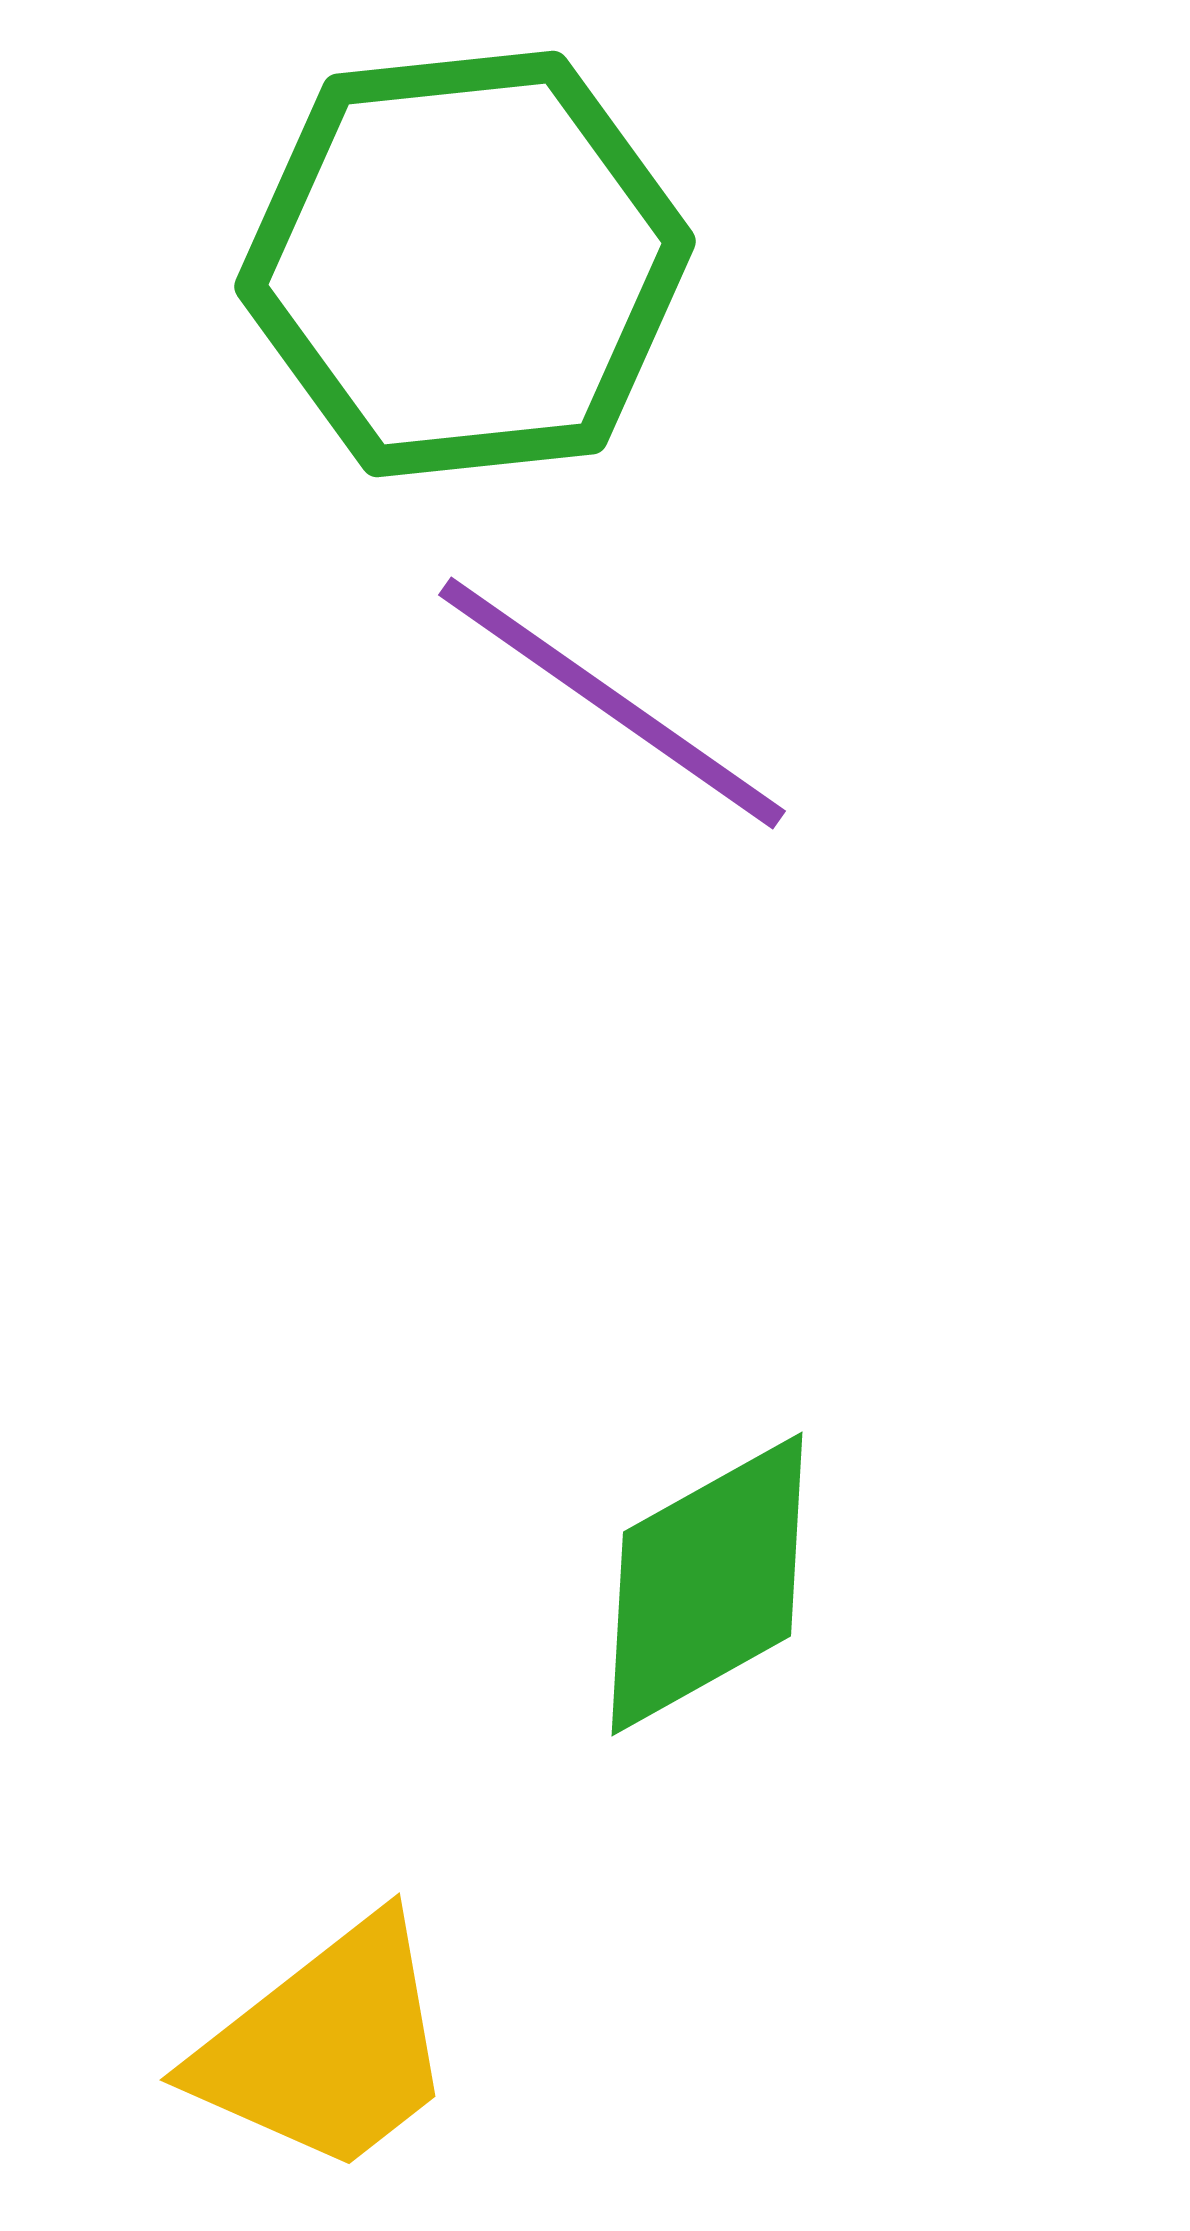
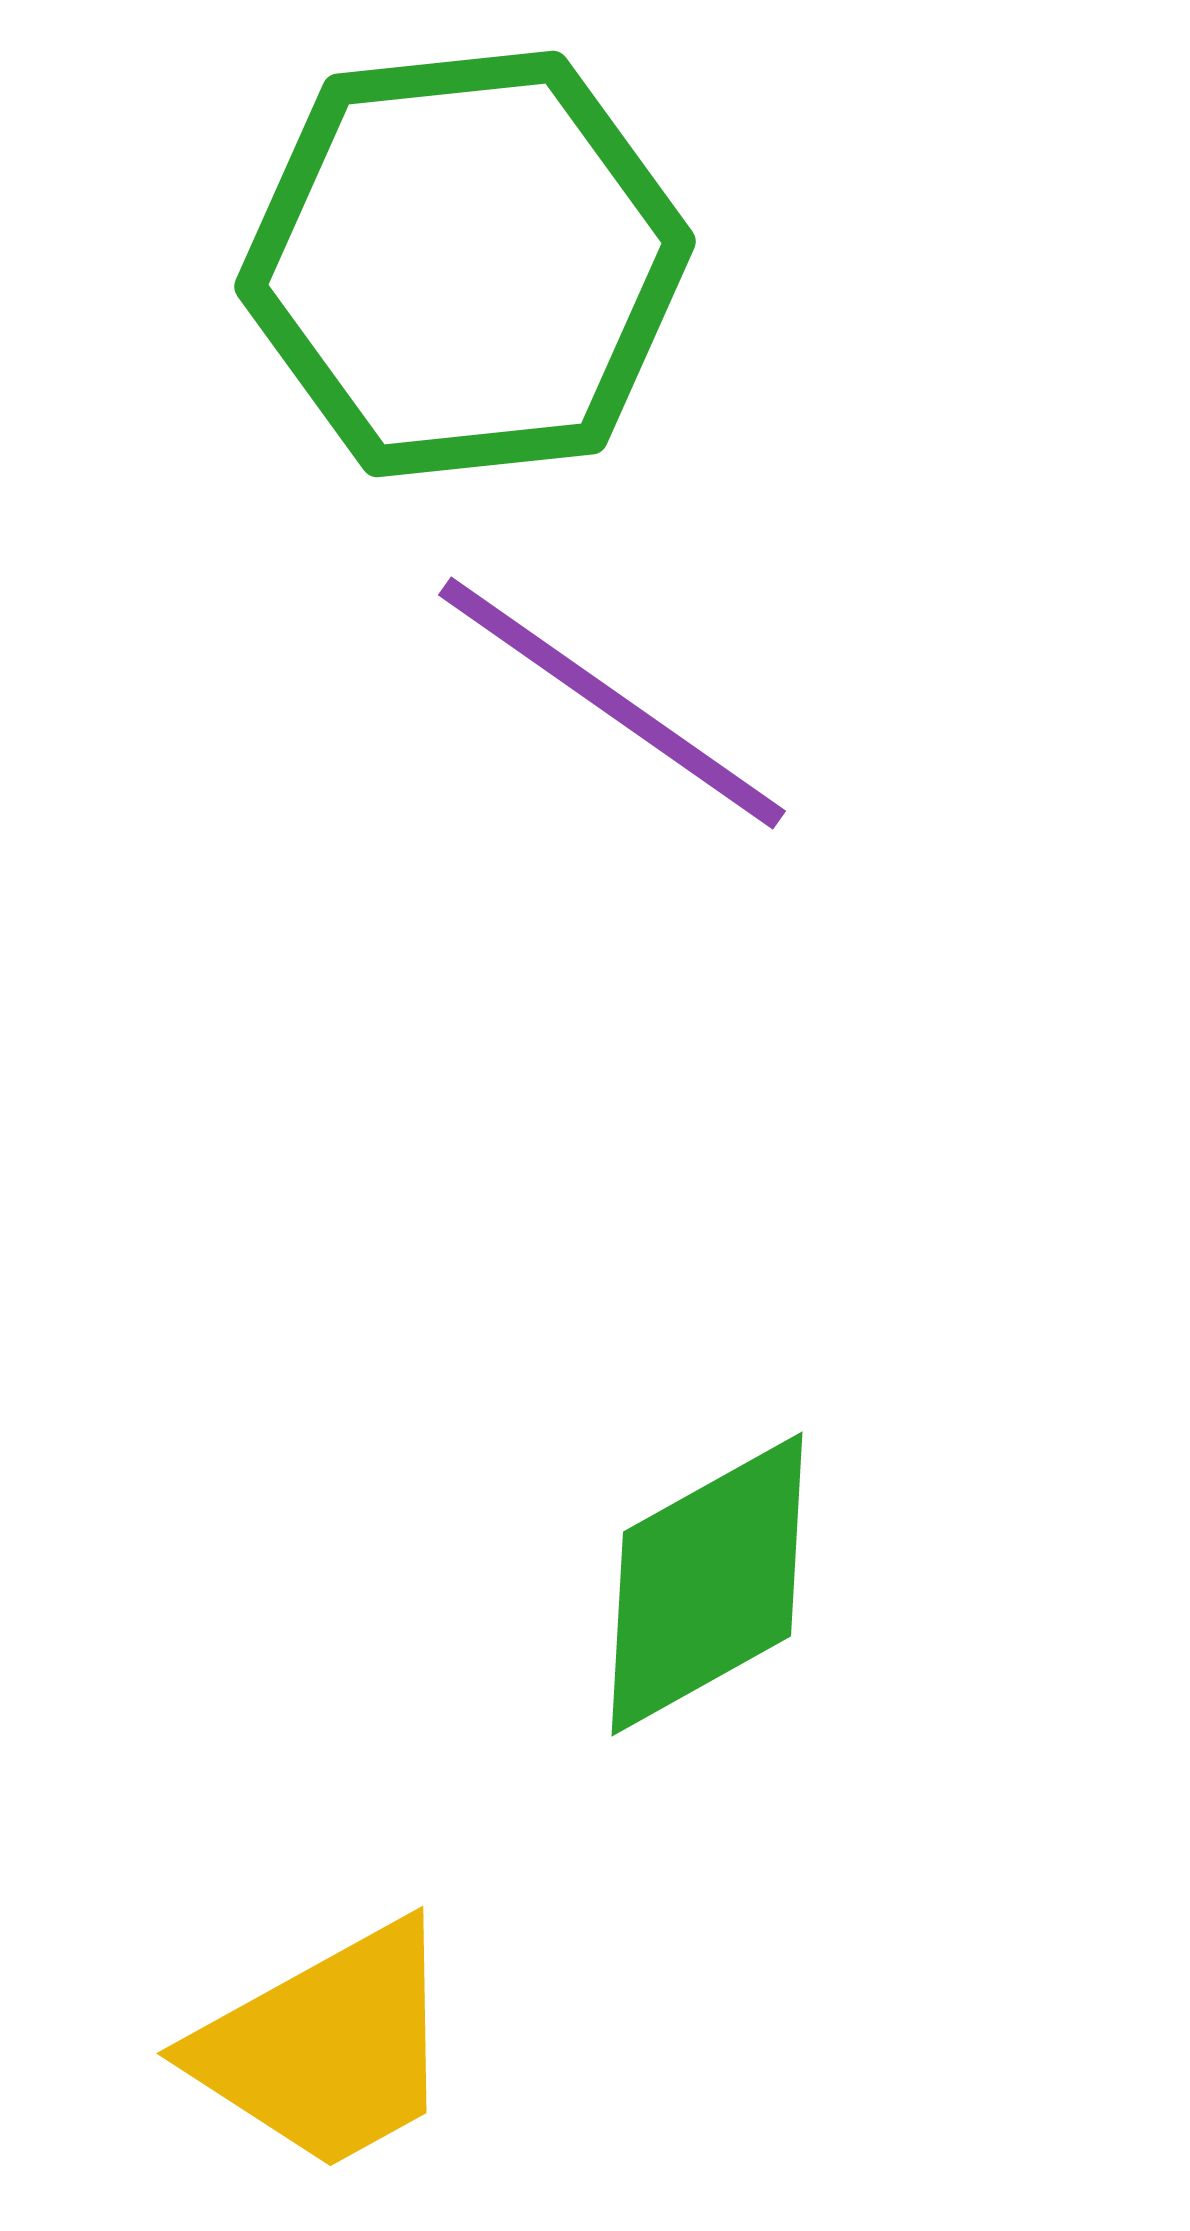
yellow trapezoid: rotated 9 degrees clockwise
